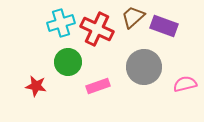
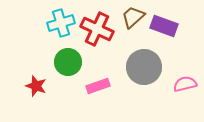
red star: rotated 10 degrees clockwise
